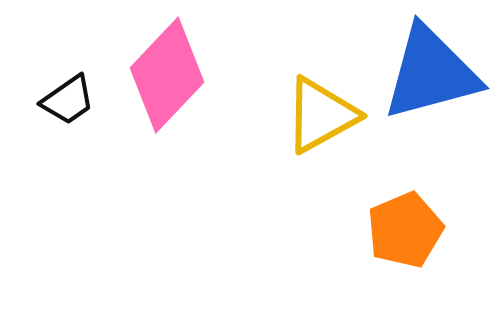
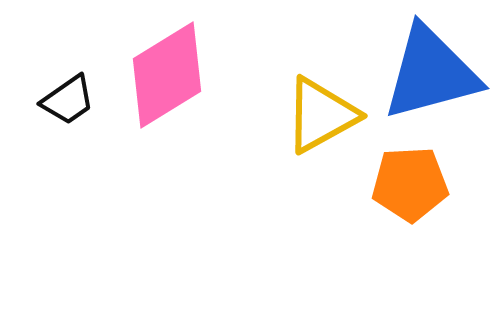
pink diamond: rotated 15 degrees clockwise
orange pentagon: moved 5 px right, 46 px up; rotated 20 degrees clockwise
